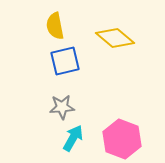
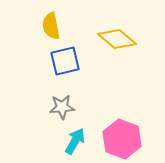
yellow semicircle: moved 4 px left
yellow diamond: moved 2 px right, 1 px down
cyan arrow: moved 2 px right, 3 px down
